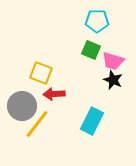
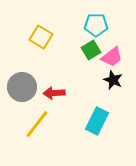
cyan pentagon: moved 1 px left, 4 px down
green square: rotated 36 degrees clockwise
pink trapezoid: moved 1 px left, 4 px up; rotated 55 degrees counterclockwise
yellow square: moved 36 px up; rotated 10 degrees clockwise
red arrow: moved 1 px up
gray circle: moved 19 px up
cyan rectangle: moved 5 px right
